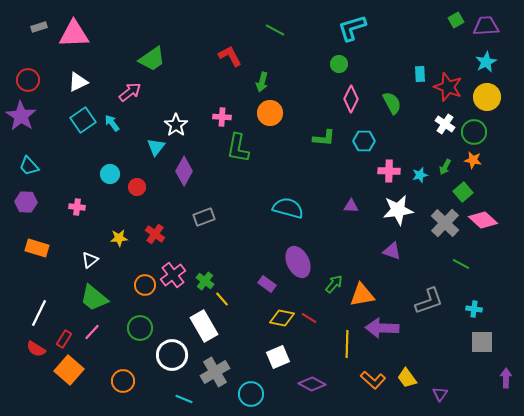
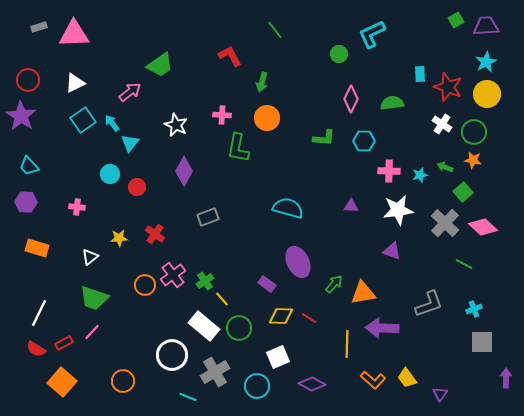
cyan L-shape at (352, 28): moved 20 px right, 6 px down; rotated 8 degrees counterclockwise
green line at (275, 30): rotated 24 degrees clockwise
green trapezoid at (152, 59): moved 8 px right, 6 px down
green circle at (339, 64): moved 10 px up
white triangle at (78, 82): moved 3 px left, 1 px down
yellow circle at (487, 97): moved 3 px up
green semicircle at (392, 103): rotated 70 degrees counterclockwise
orange circle at (270, 113): moved 3 px left, 5 px down
pink cross at (222, 117): moved 2 px up
white cross at (445, 124): moved 3 px left
white star at (176, 125): rotated 10 degrees counterclockwise
cyan triangle at (156, 147): moved 26 px left, 4 px up
green arrow at (445, 167): rotated 84 degrees clockwise
gray rectangle at (204, 217): moved 4 px right
pink diamond at (483, 220): moved 7 px down
white triangle at (90, 260): moved 3 px up
green line at (461, 264): moved 3 px right
green cross at (205, 281): rotated 18 degrees clockwise
orange triangle at (362, 295): moved 1 px right, 2 px up
green trapezoid at (94, 298): rotated 20 degrees counterclockwise
gray L-shape at (429, 301): moved 3 px down
cyan cross at (474, 309): rotated 28 degrees counterclockwise
yellow diamond at (282, 318): moved 1 px left, 2 px up; rotated 10 degrees counterclockwise
white rectangle at (204, 326): rotated 20 degrees counterclockwise
green circle at (140, 328): moved 99 px right
red rectangle at (64, 339): moved 4 px down; rotated 30 degrees clockwise
orange square at (69, 370): moved 7 px left, 12 px down
cyan circle at (251, 394): moved 6 px right, 8 px up
cyan line at (184, 399): moved 4 px right, 2 px up
